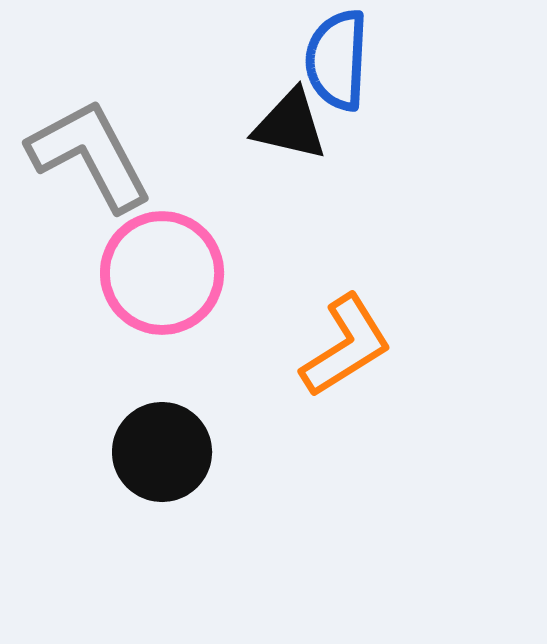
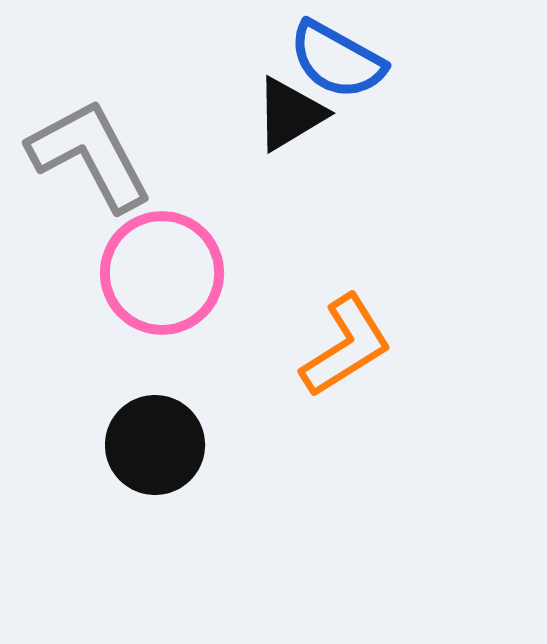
blue semicircle: rotated 64 degrees counterclockwise
black triangle: moved 11 px up; rotated 44 degrees counterclockwise
black circle: moved 7 px left, 7 px up
